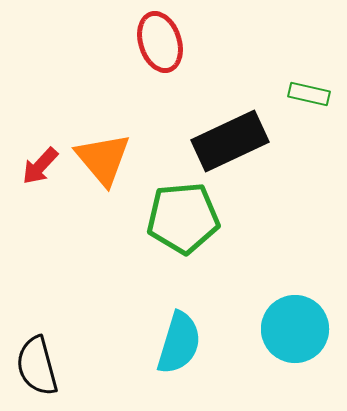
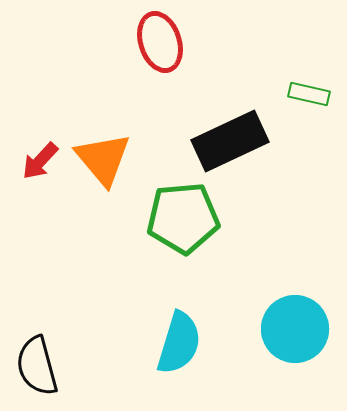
red arrow: moved 5 px up
